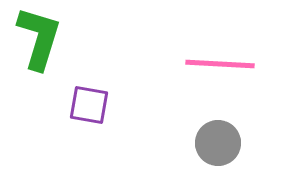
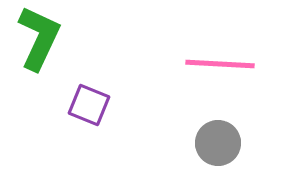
green L-shape: rotated 8 degrees clockwise
purple square: rotated 12 degrees clockwise
